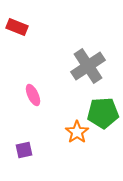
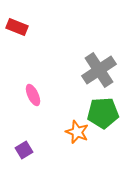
gray cross: moved 11 px right, 4 px down
orange star: rotated 15 degrees counterclockwise
purple square: rotated 18 degrees counterclockwise
